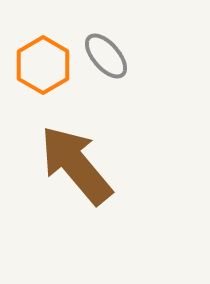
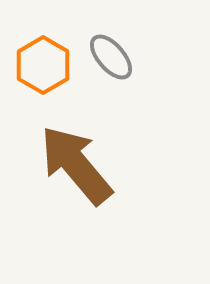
gray ellipse: moved 5 px right, 1 px down
